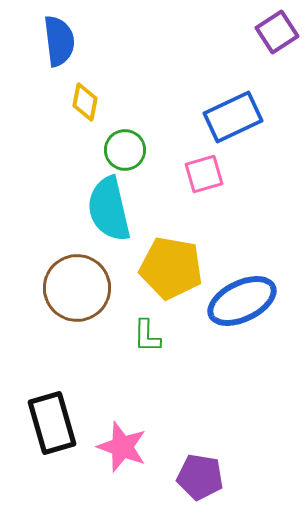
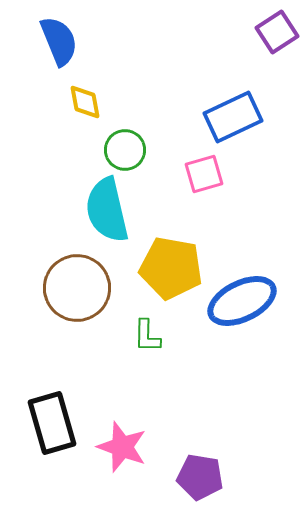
blue semicircle: rotated 15 degrees counterclockwise
yellow diamond: rotated 21 degrees counterclockwise
cyan semicircle: moved 2 px left, 1 px down
